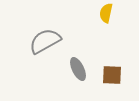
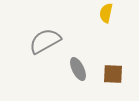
brown square: moved 1 px right, 1 px up
